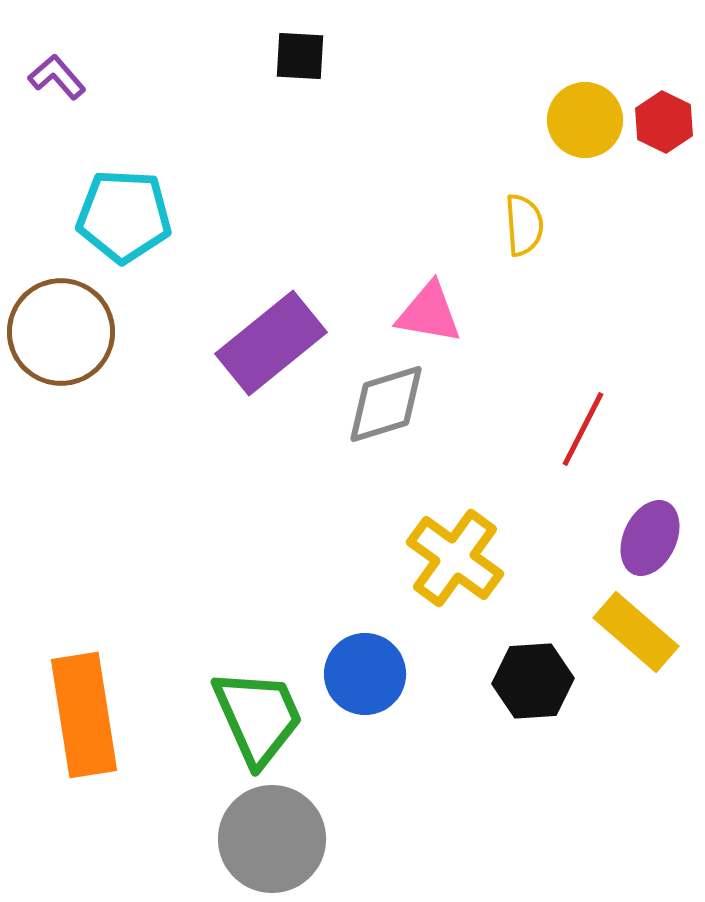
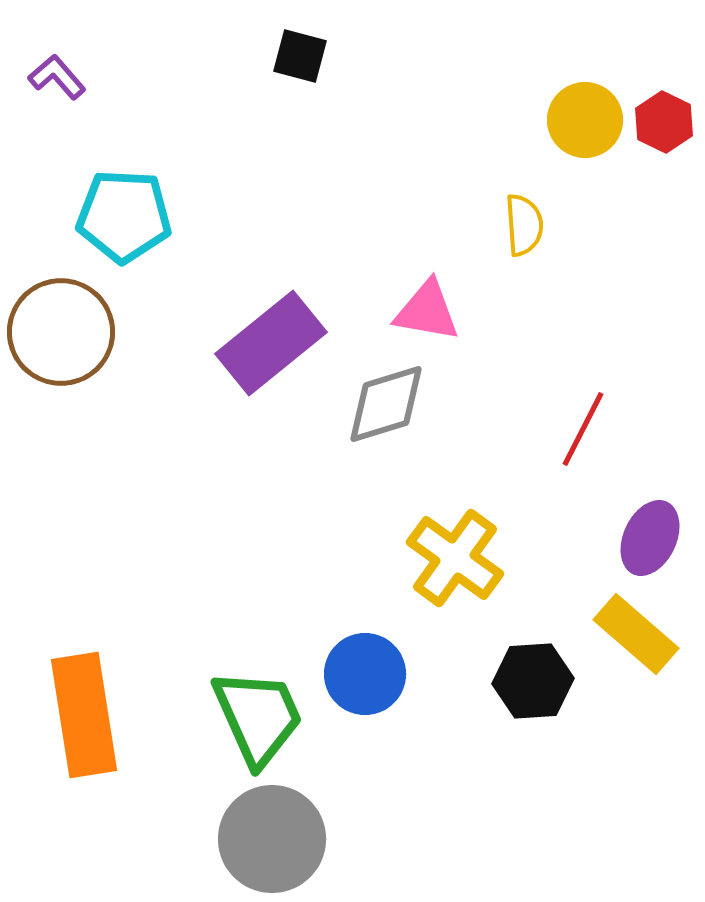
black square: rotated 12 degrees clockwise
pink triangle: moved 2 px left, 2 px up
yellow rectangle: moved 2 px down
